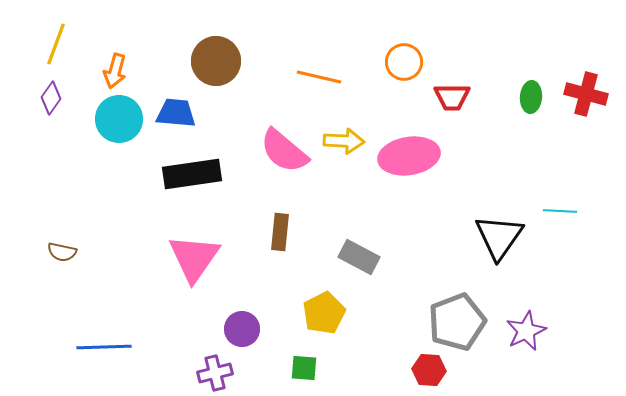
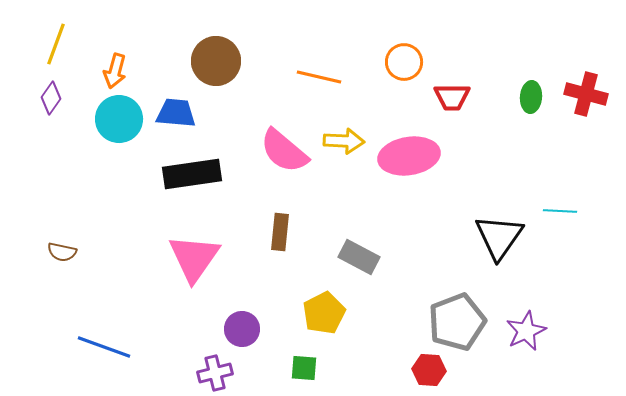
blue line: rotated 22 degrees clockwise
